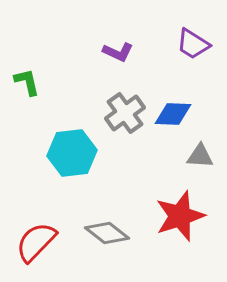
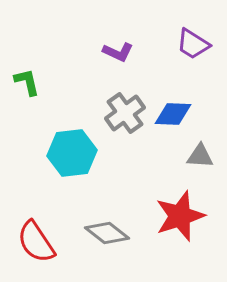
red semicircle: rotated 78 degrees counterclockwise
